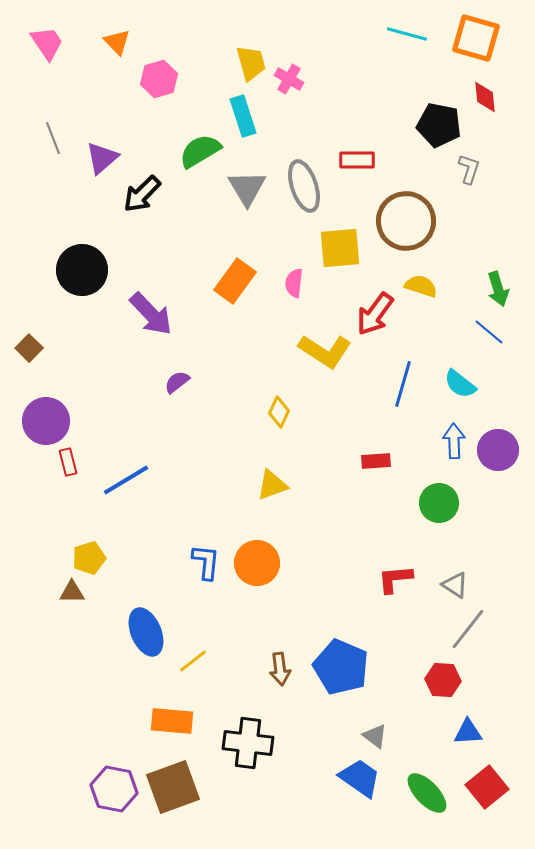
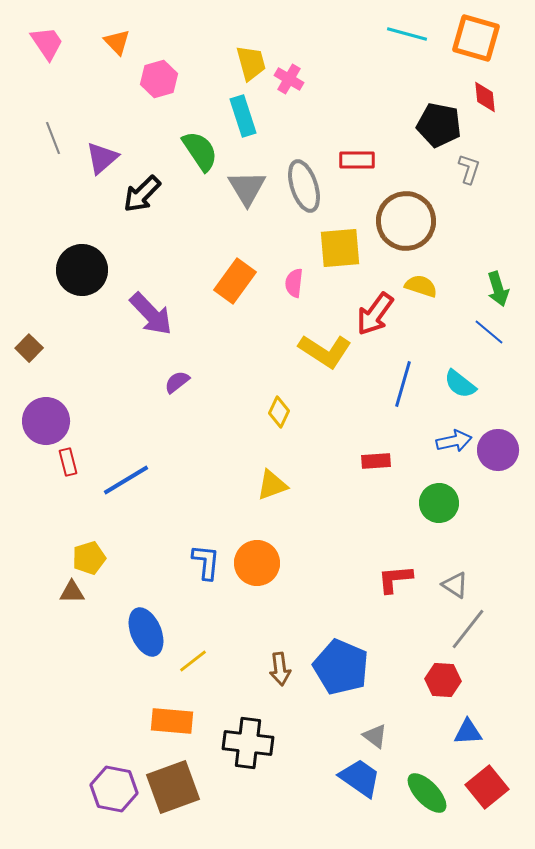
green semicircle at (200, 151): rotated 87 degrees clockwise
blue arrow at (454, 441): rotated 80 degrees clockwise
